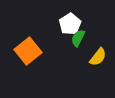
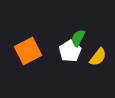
white pentagon: moved 27 px down
orange square: rotated 12 degrees clockwise
